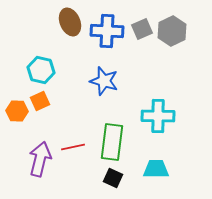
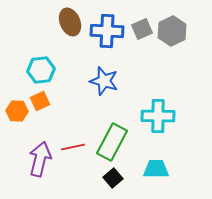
cyan hexagon: rotated 20 degrees counterclockwise
green rectangle: rotated 21 degrees clockwise
black square: rotated 24 degrees clockwise
